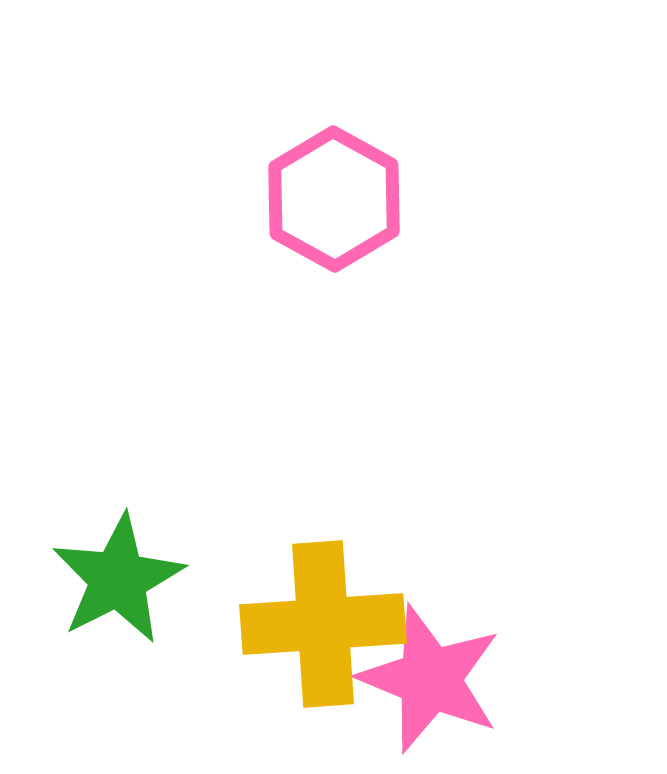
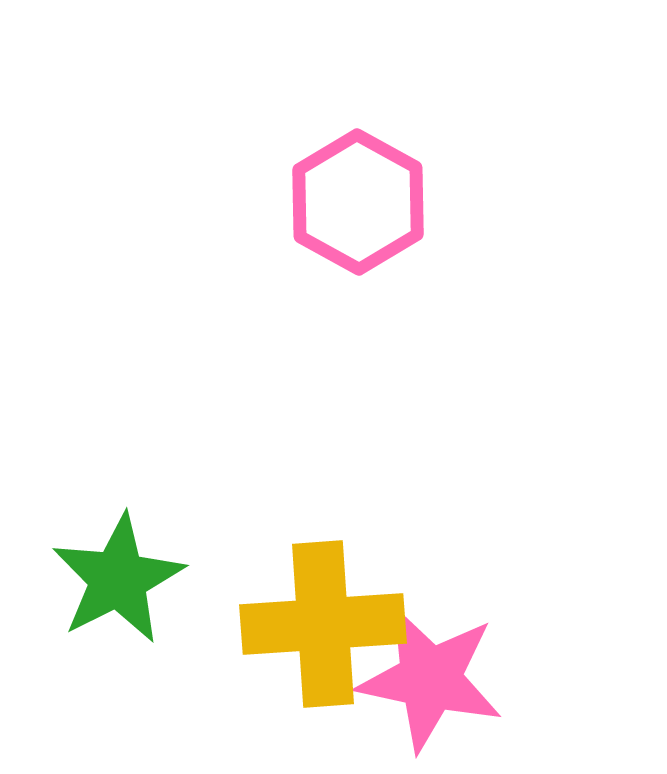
pink hexagon: moved 24 px right, 3 px down
pink star: rotated 10 degrees counterclockwise
